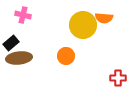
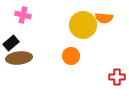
orange circle: moved 5 px right
red cross: moved 1 px left, 1 px up
